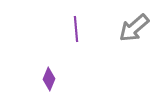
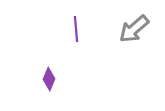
gray arrow: moved 1 px down
